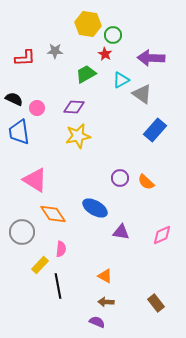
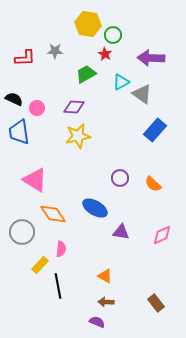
cyan triangle: moved 2 px down
orange semicircle: moved 7 px right, 2 px down
